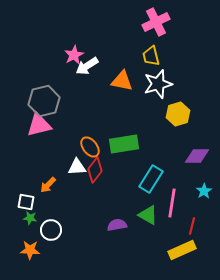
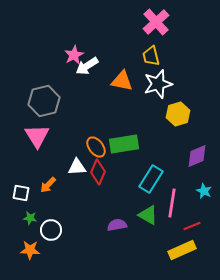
pink cross: rotated 16 degrees counterclockwise
pink triangle: moved 2 px left, 11 px down; rotated 48 degrees counterclockwise
orange ellipse: moved 6 px right
purple diamond: rotated 25 degrees counterclockwise
red diamond: moved 3 px right, 2 px down; rotated 15 degrees counterclockwise
cyan star: rotated 14 degrees counterclockwise
white square: moved 5 px left, 9 px up
red line: rotated 54 degrees clockwise
